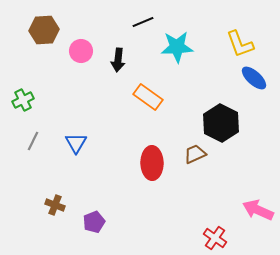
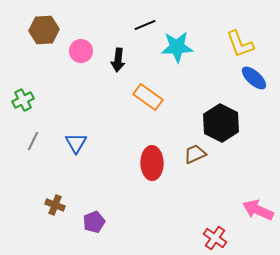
black line: moved 2 px right, 3 px down
